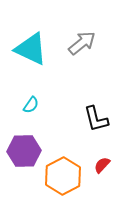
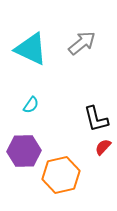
red semicircle: moved 1 px right, 18 px up
orange hexagon: moved 2 px left, 1 px up; rotated 15 degrees clockwise
